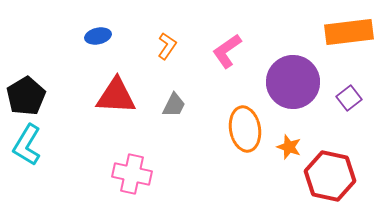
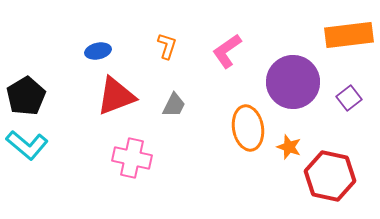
orange rectangle: moved 3 px down
blue ellipse: moved 15 px down
orange L-shape: rotated 16 degrees counterclockwise
red triangle: rotated 24 degrees counterclockwise
orange ellipse: moved 3 px right, 1 px up
cyan L-shape: rotated 81 degrees counterclockwise
pink cross: moved 16 px up
